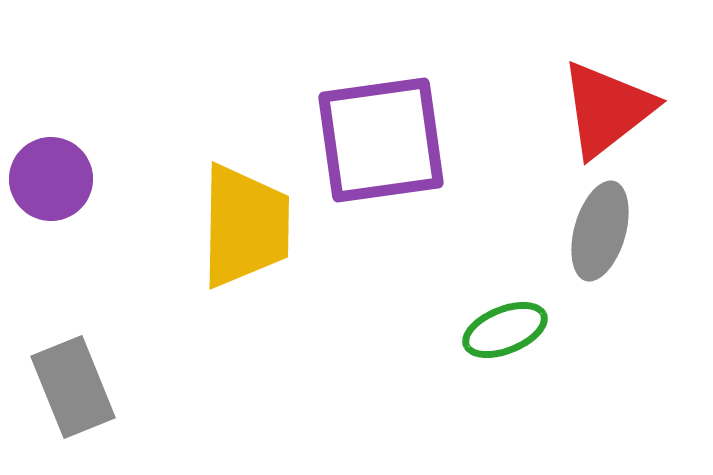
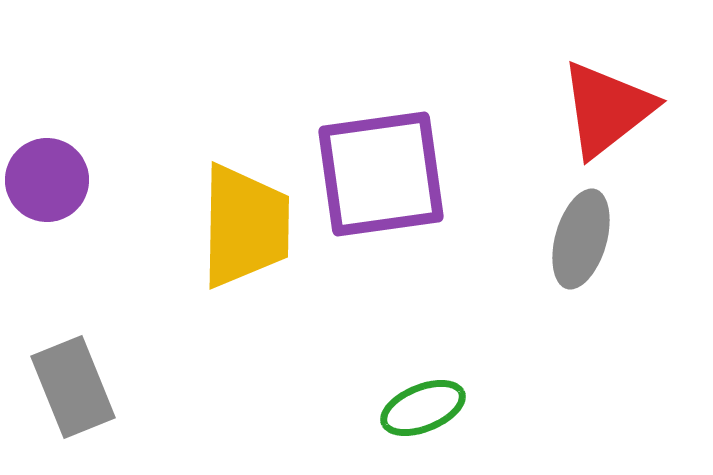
purple square: moved 34 px down
purple circle: moved 4 px left, 1 px down
gray ellipse: moved 19 px left, 8 px down
green ellipse: moved 82 px left, 78 px down
